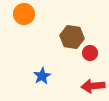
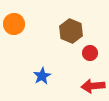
orange circle: moved 10 px left, 10 px down
brown hexagon: moved 1 px left, 6 px up; rotated 15 degrees clockwise
